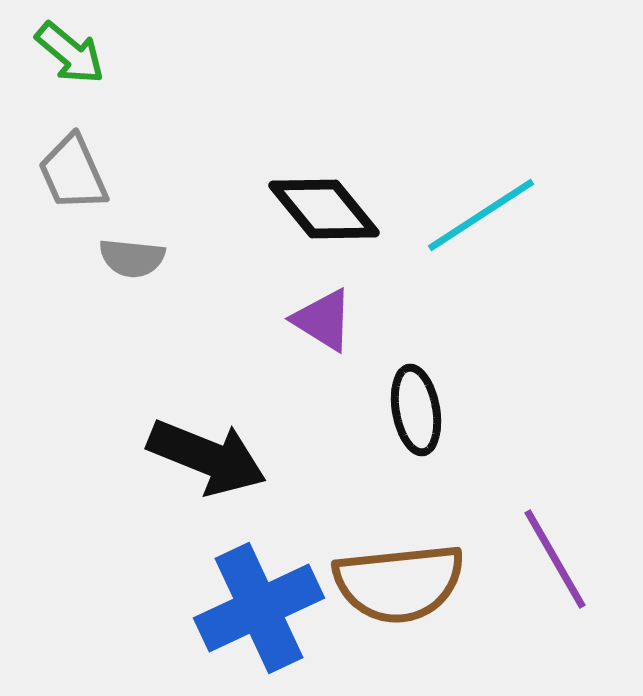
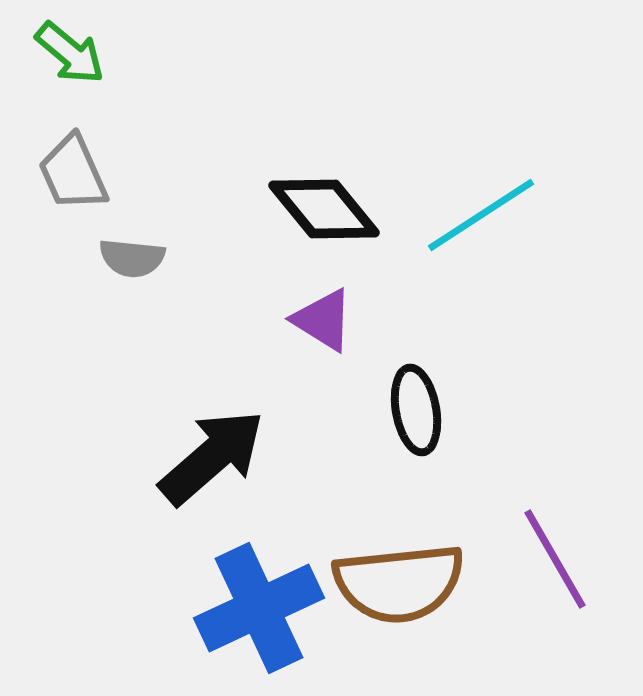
black arrow: moved 5 px right; rotated 63 degrees counterclockwise
